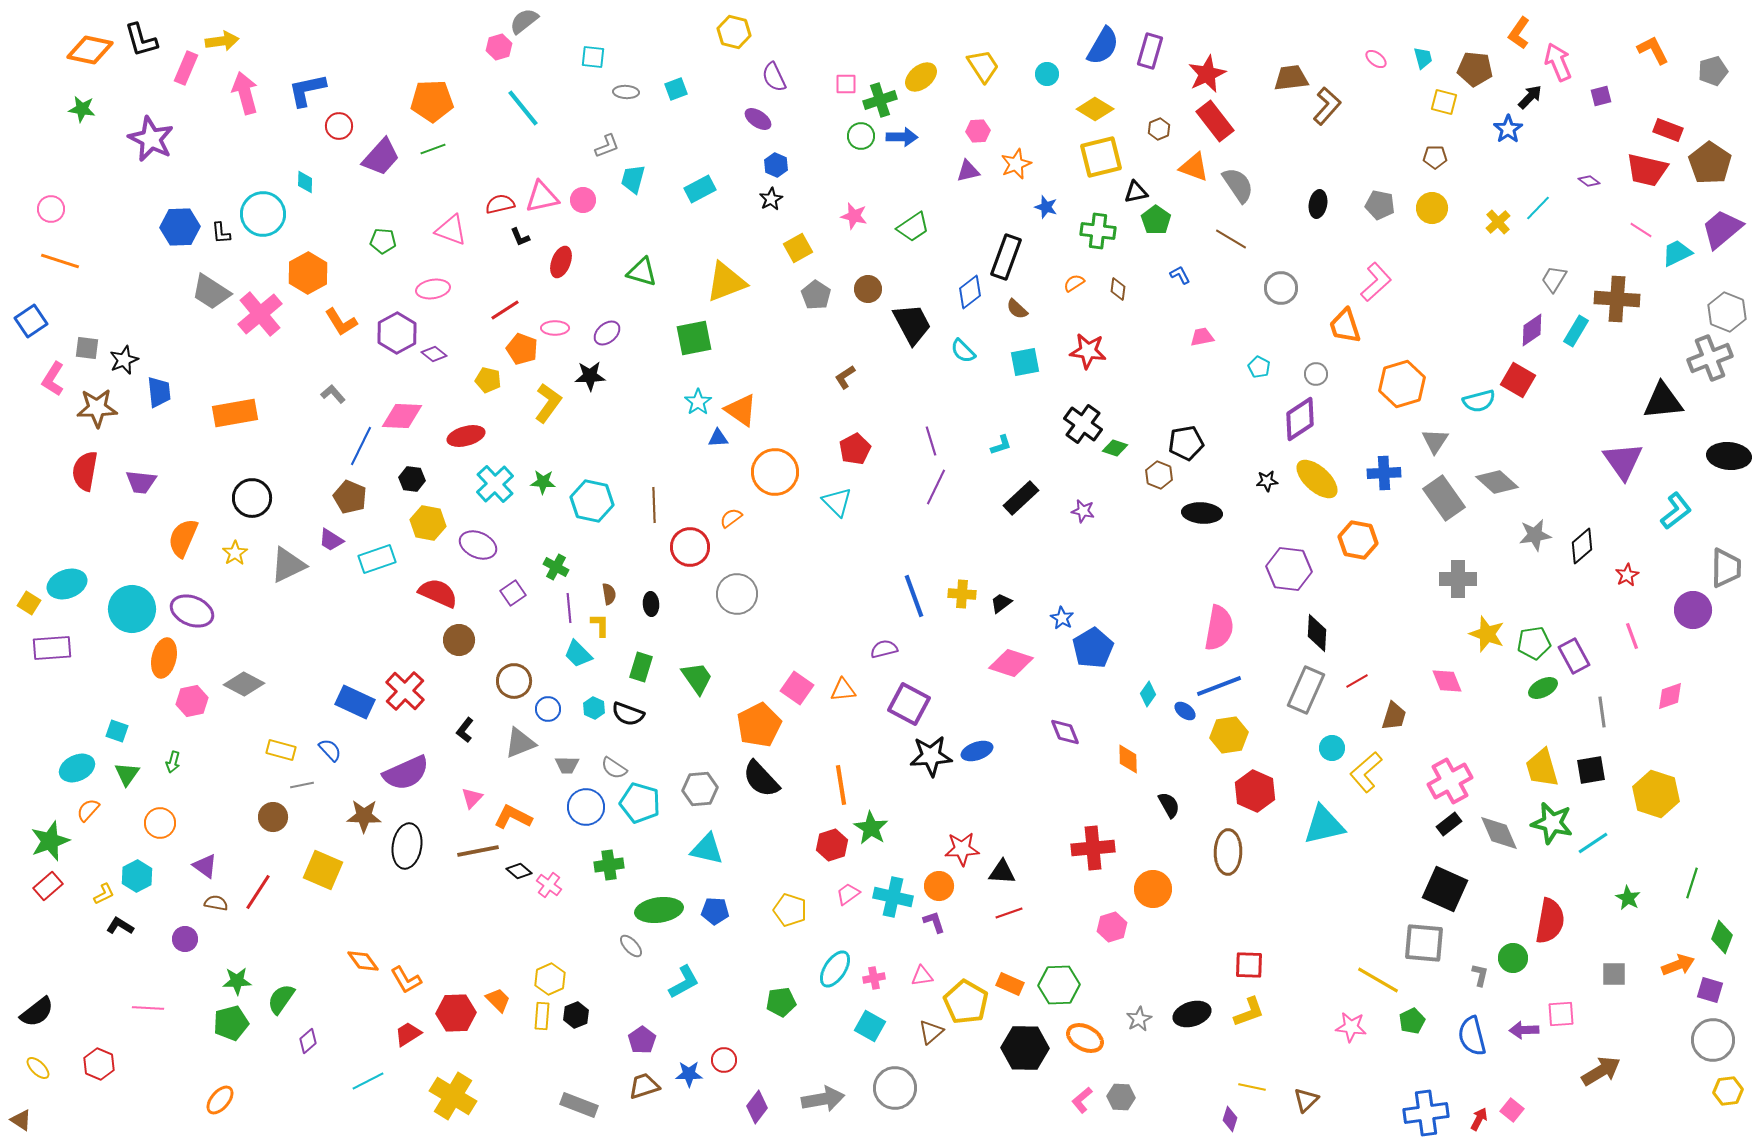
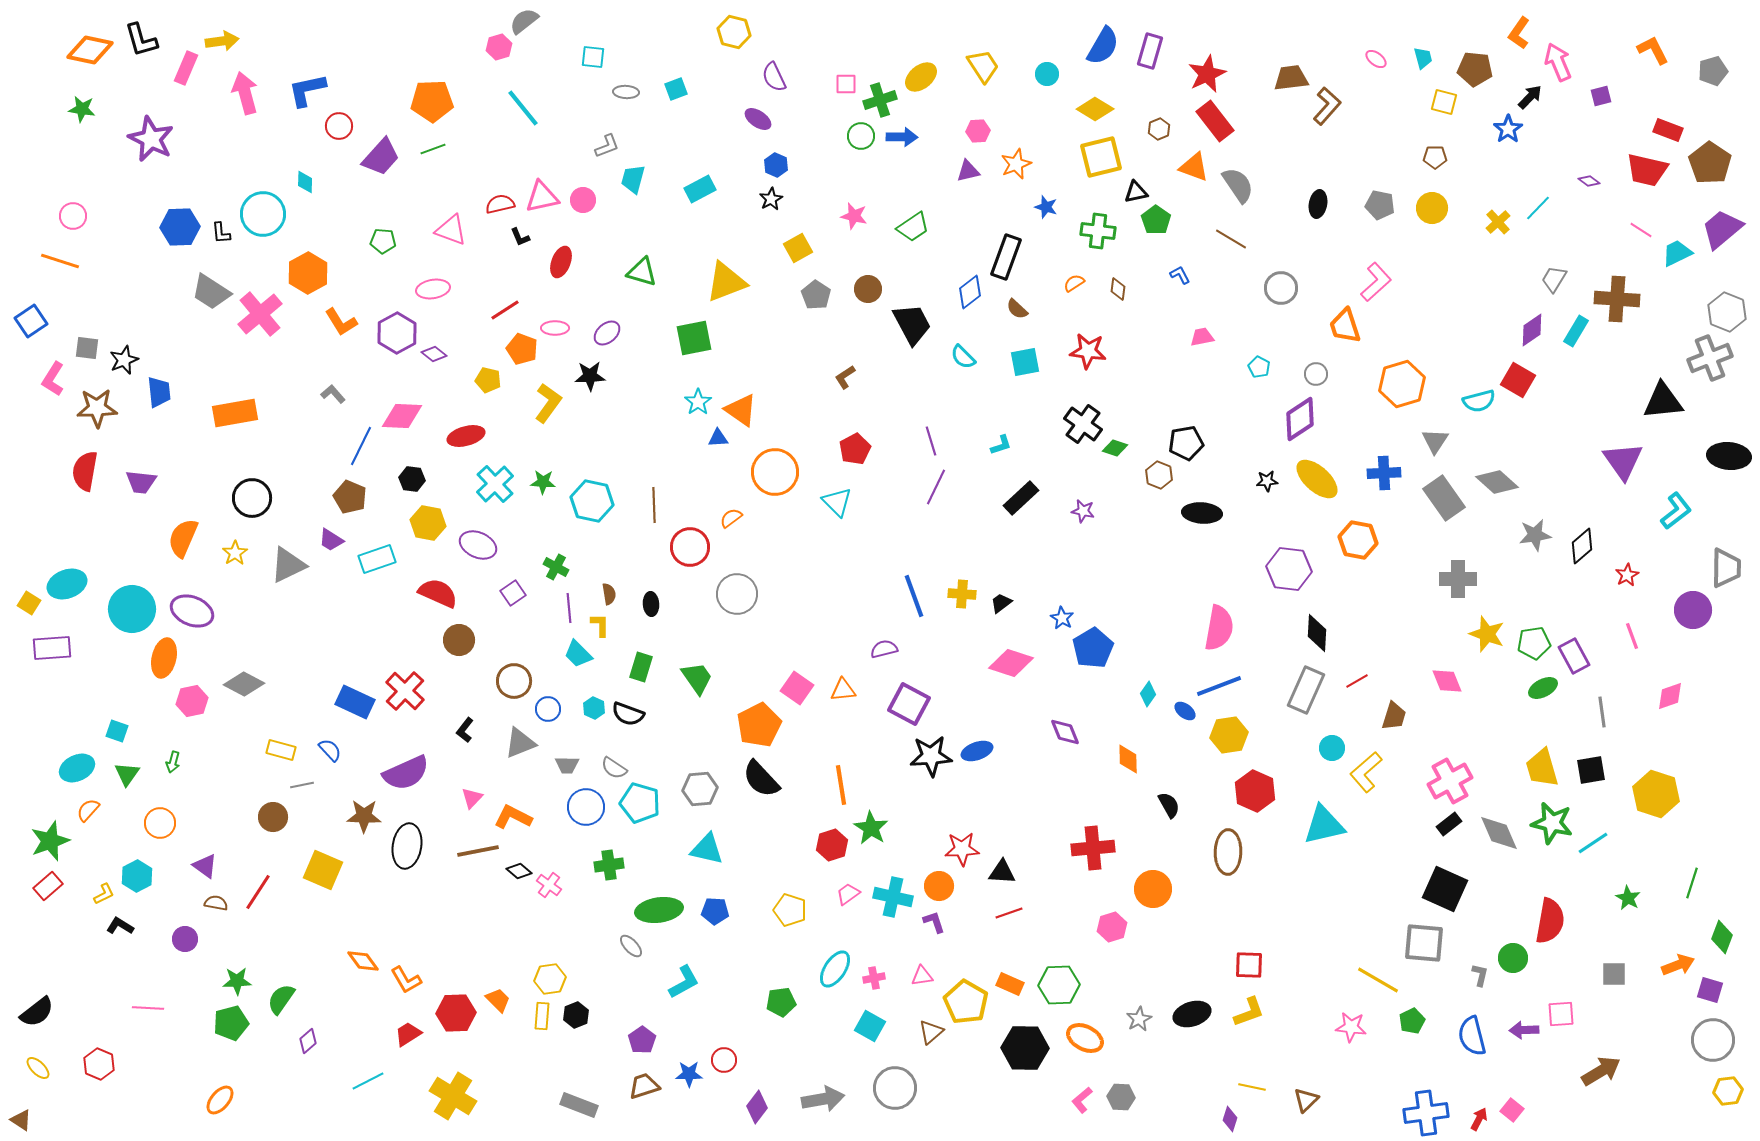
pink circle at (51, 209): moved 22 px right, 7 px down
cyan semicircle at (963, 351): moved 6 px down
yellow hexagon at (550, 979): rotated 16 degrees clockwise
